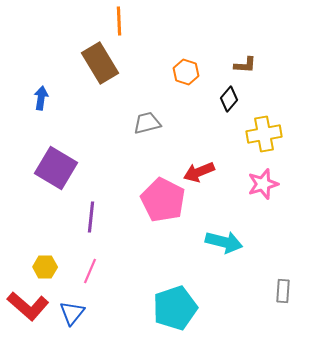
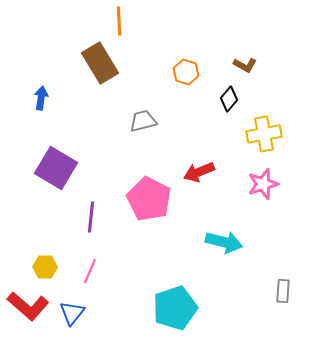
brown L-shape: rotated 25 degrees clockwise
gray trapezoid: moved 4 px left, 2 px up
pink pentagon: moved 14 px left, 1 px up
